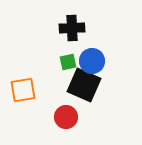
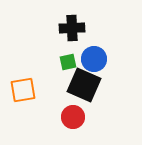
blue circle: moved 2 px right, 2 px up
red circle: moved 7 px right
